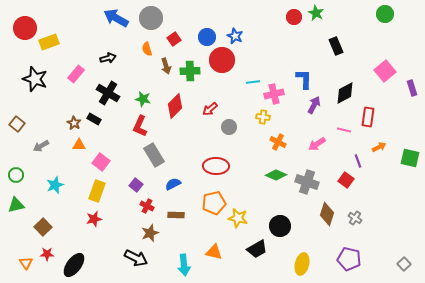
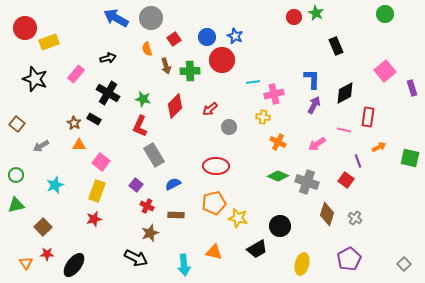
blue L-shape at (304, 79): moved 8 px right
green diamond at (276, 175): moved 2 px right, 1 px down
purple pentagon at (349, 259): rotated 30 degrees clockwise
